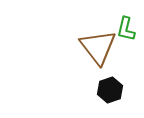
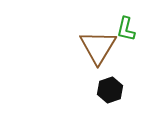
brown triangle: rotated 9 degrees clockwise
